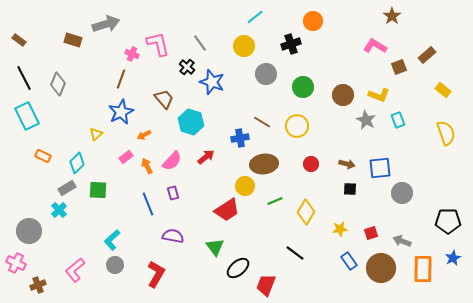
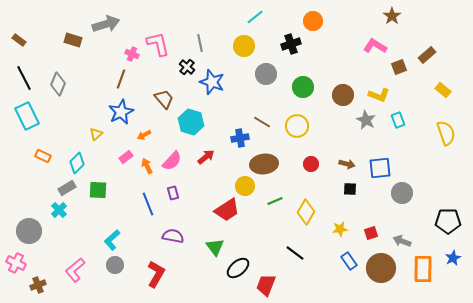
gray line at (200, 43): rotated 24 degrees clockwise
